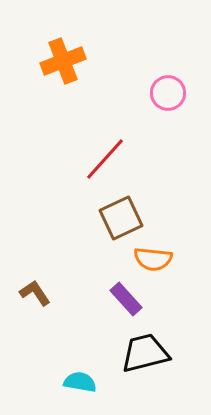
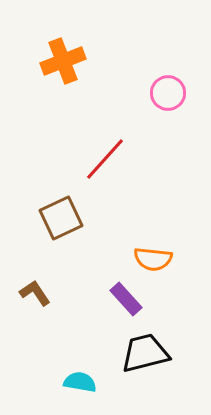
brown square: moved 60 px left
